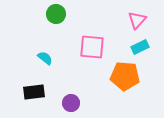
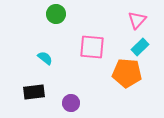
cyan rectangle: rotated 18 degrees counterclockwise
orange pentagon: moved 2 px right, 3 px up
